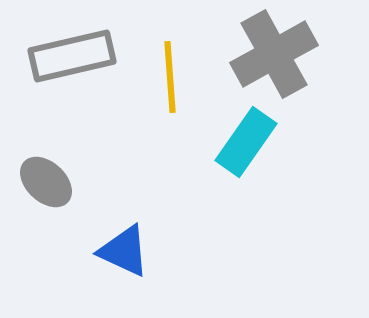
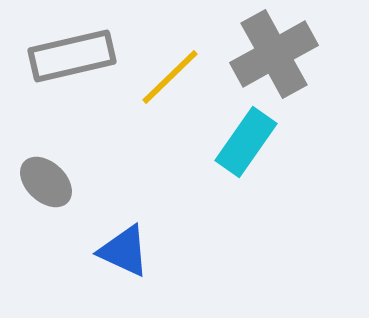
yellow line: rotated 50 degrees clockwise
